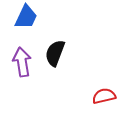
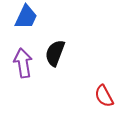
purple arrow: moved 1 px right, 1 px down
red semicircle: rotated 105 degrees counterclockwise
